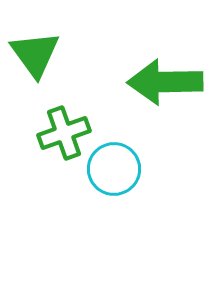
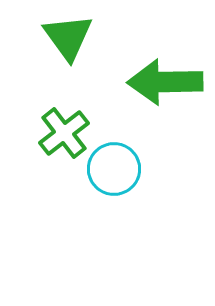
green triangle: moved 33 px right, 17 px up
green cross: rotated 18 degrees counterclockwise
